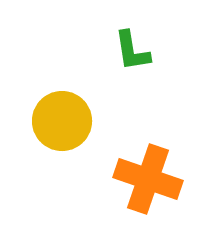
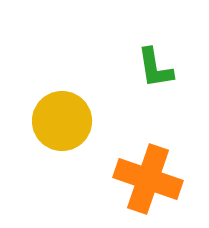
green L-shape: moved 23 px right, 17 px down
